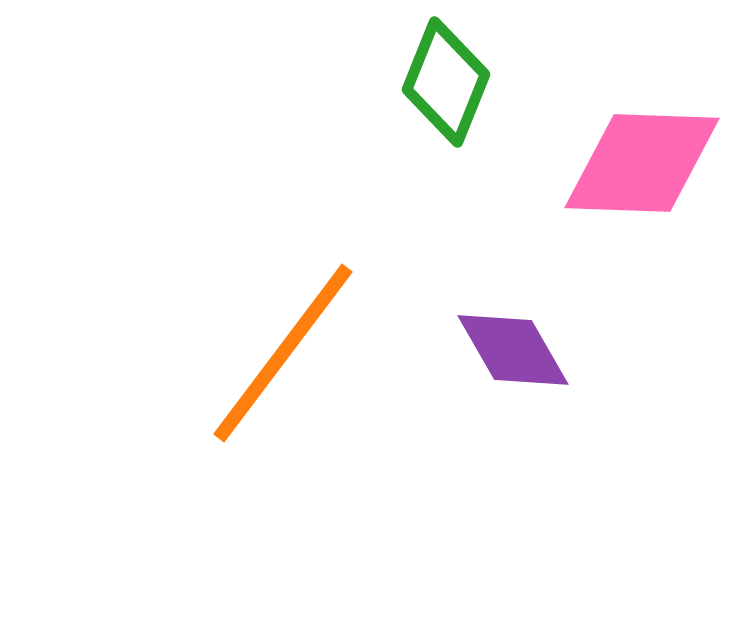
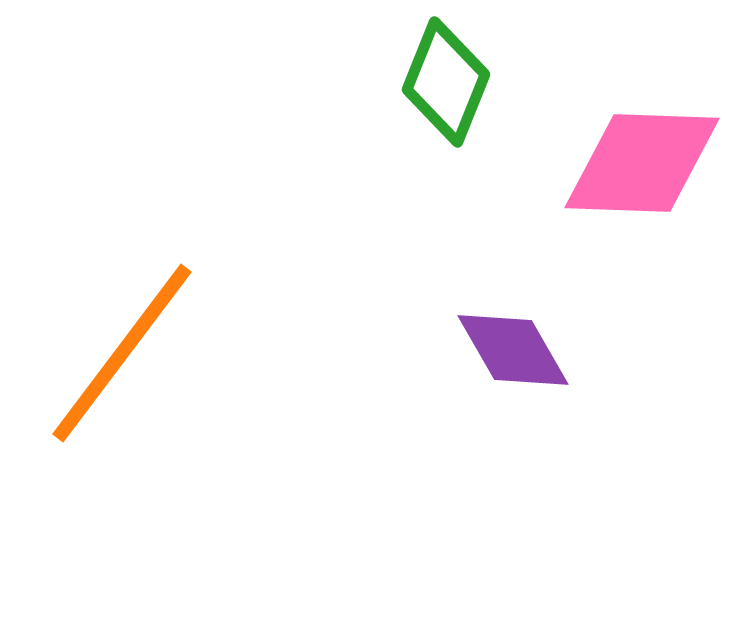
orange line: moved 161 px left
